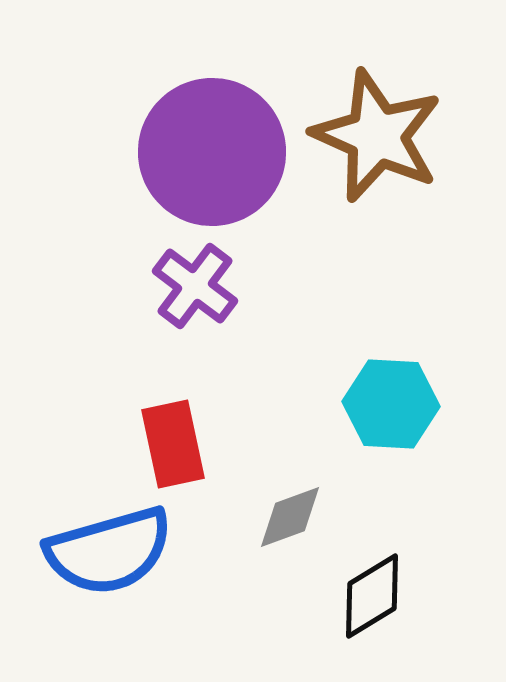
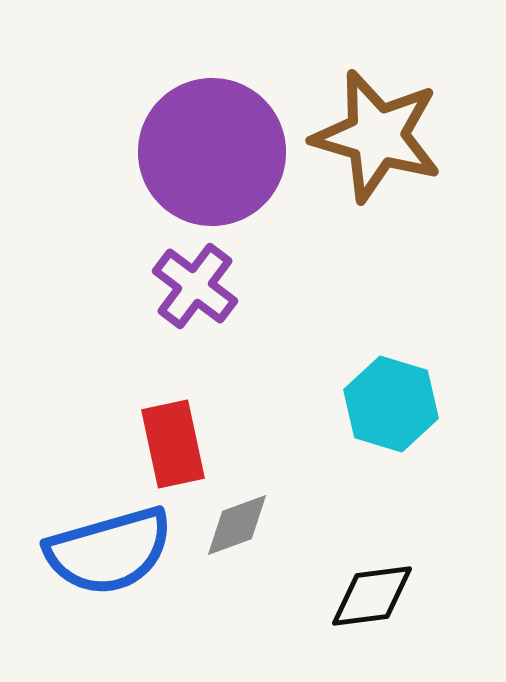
brown star: rotated 8 degrees counterclockwise
cyan hexagon: rotated 14 degrees clockwise
gray diamond: moved 53 px left, 8 px down
black diamond: rotated 24 degrees clockwise
